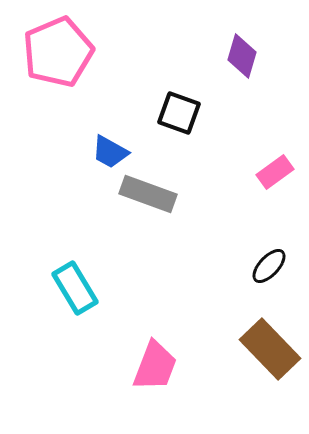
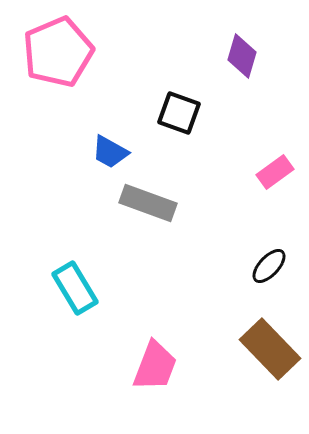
gray rectangle: moved 9 px down
